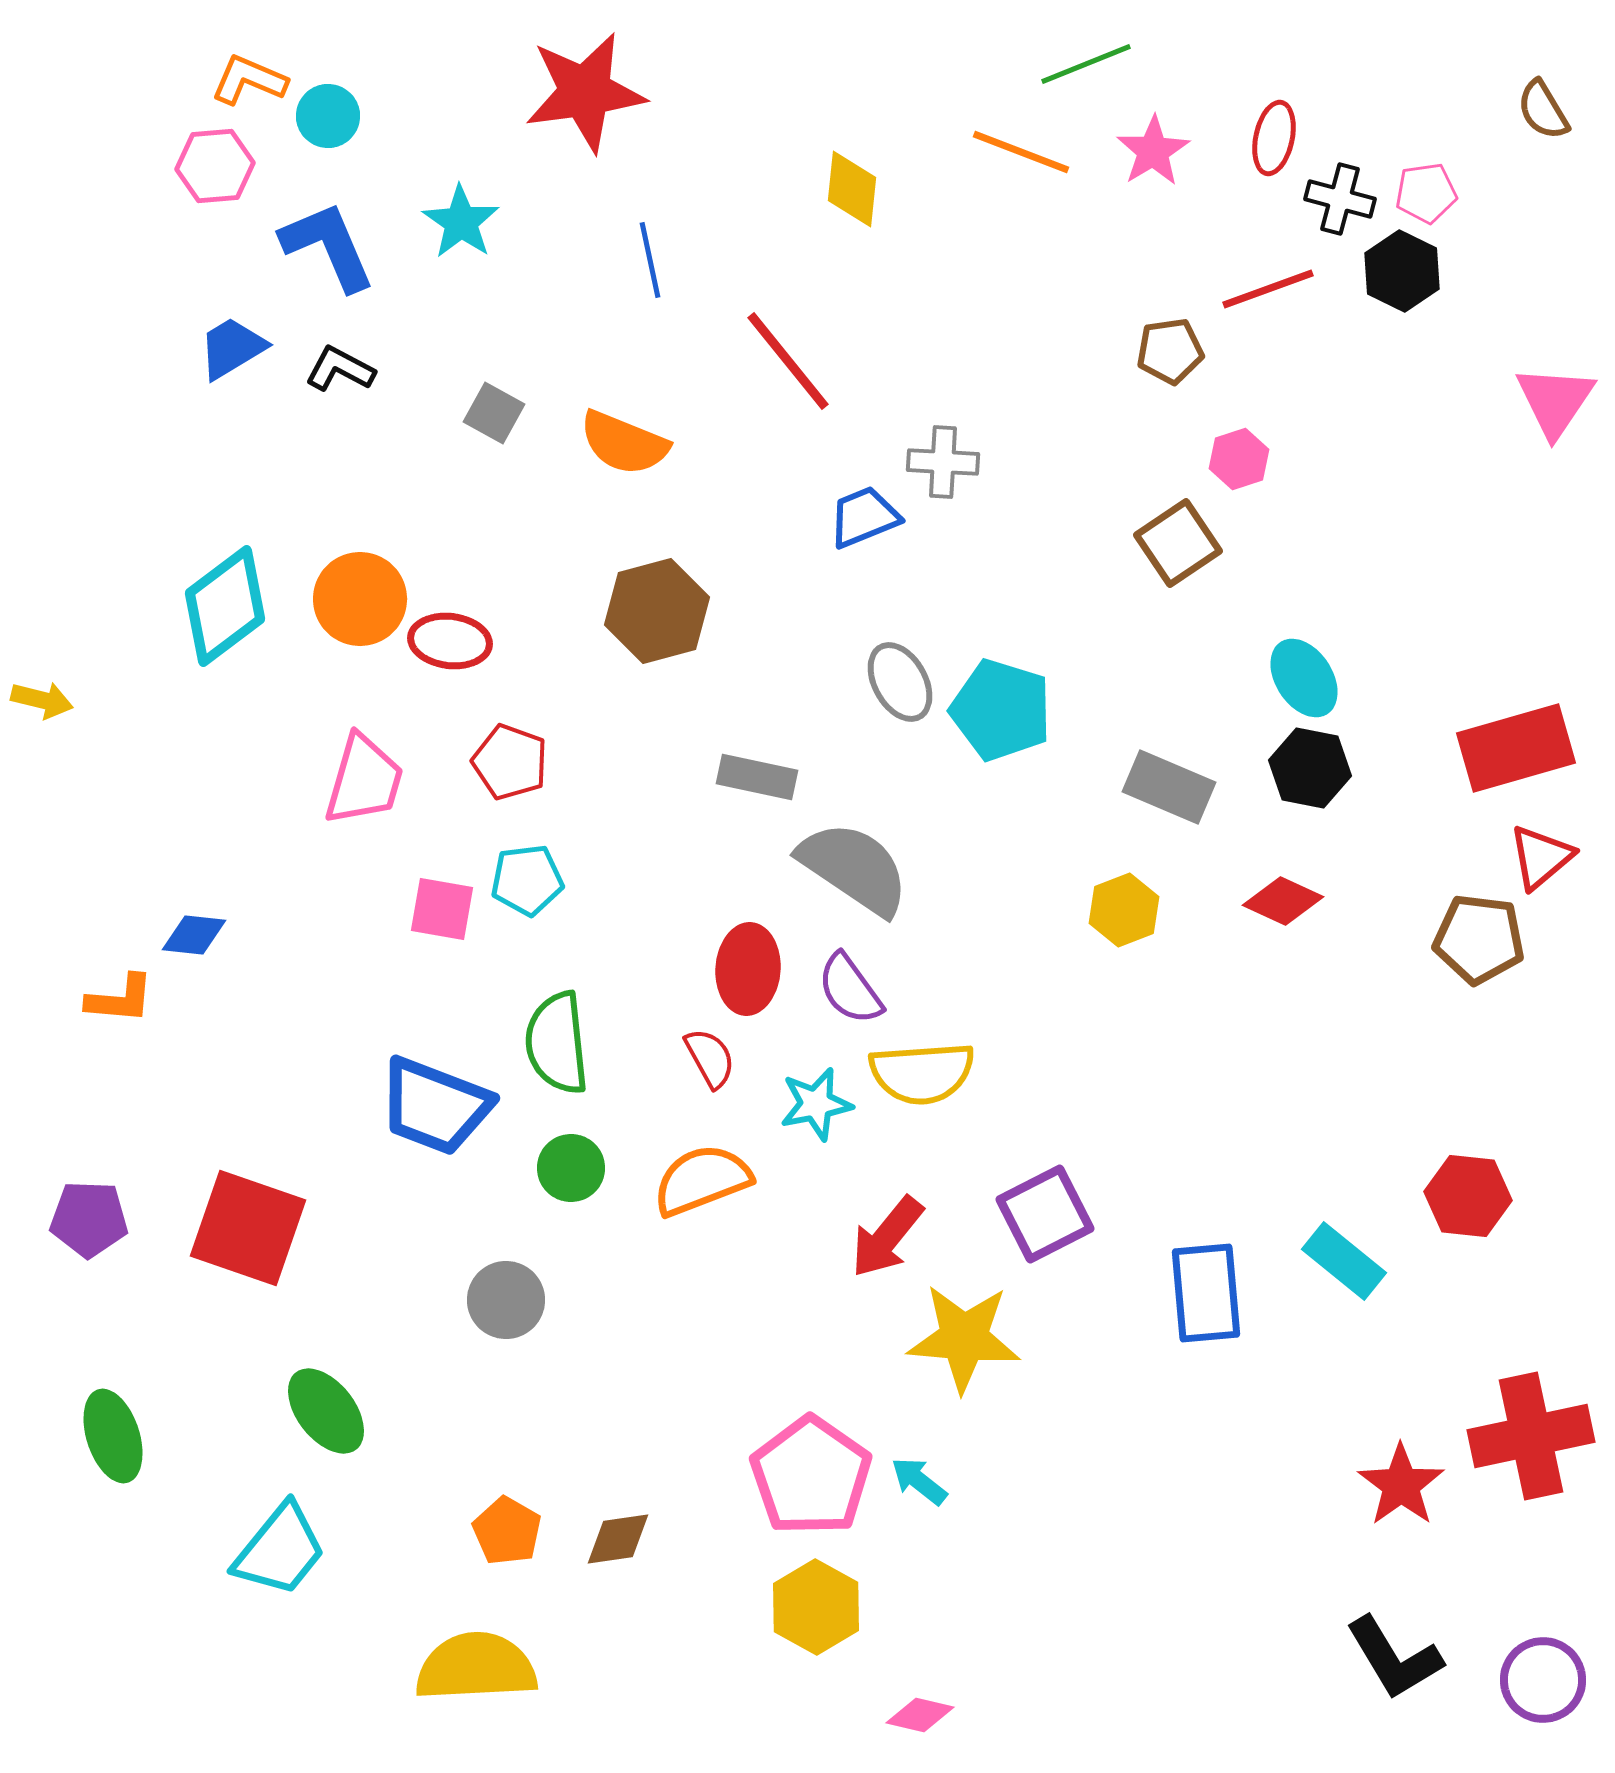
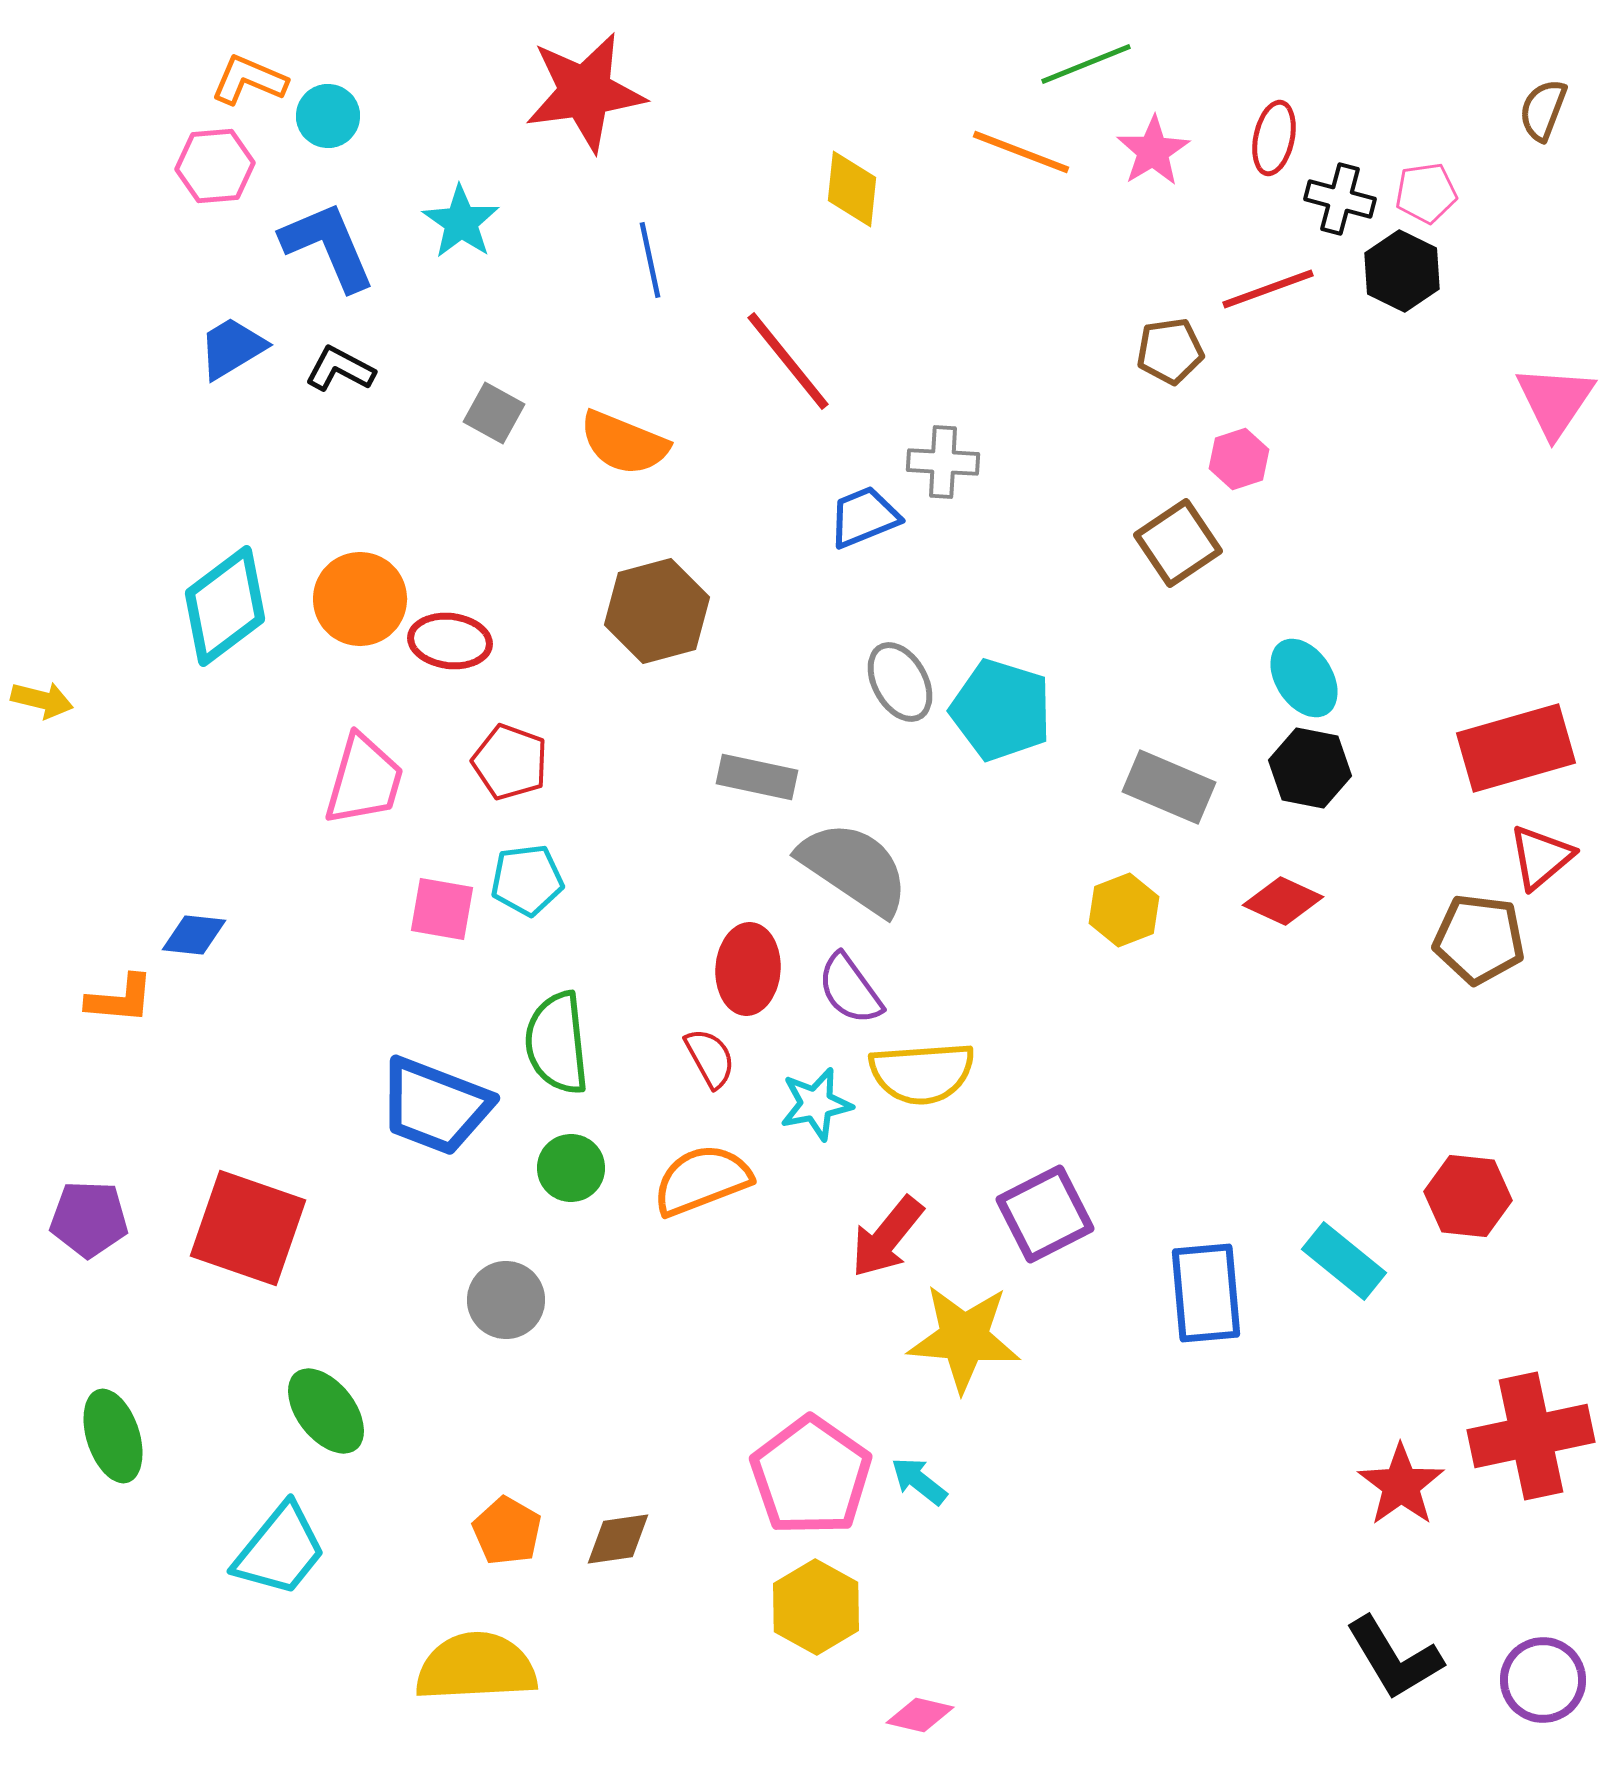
brown semicircle at (1543, 110): rotated 52 degrees clockwise
